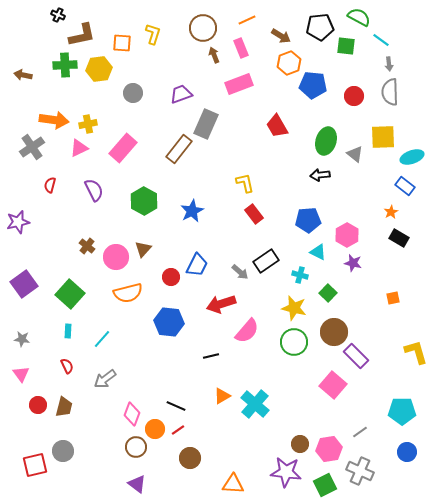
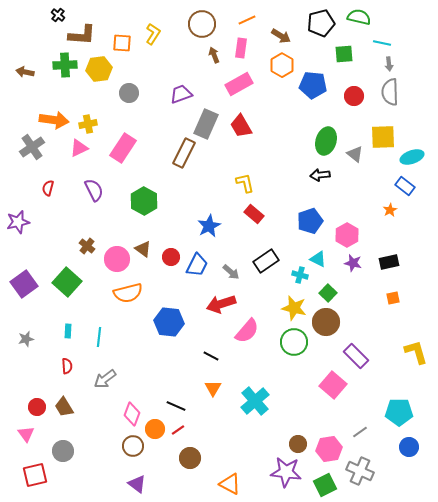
black cross at (58, 15): rotated 16 degrees clockwise
green semicircle at (359, 17): rotated 15 degrees counterclockwise
black pentagon at (320, 27): moved 1 px right, 4 px up; rotated 8 degrees counterclockwise
brown circle at (203, 28): moved 1 px left, 4 px up
yellow L-shape at (153, 34): rotated 15 degrees clockwise
brown L-shape at (82, 35): rotated 16 degrees clockwise
cyan line at (381, 40): moved 1 px right, 3 px down; rotated 24 degrees counterclockwise
green square at (346, 46): moved 2 px left, 8 px down; rotated 12 degrees counterclockwise
pink rectangle at (241, 48): rotated 30 degrees clockwise
orange hexagon at (289, 63): moved 7 px left, 2 px down; rotated 10 degrees counterclockwise
brown arrow at (23, 75): moved 2 px right, 3 px up
pink rectangle at (239, 84): rotated 8 degrees counterclockwise
gray circle at (133, 93): moved 4 px left
red trapezoid at (277, 126): moved 36 px left
pink rectangle at (123, 148): rotated 8 degrees counterclockwise
brown rectangle at (179, 149): moved 5 px right, 4 px down; rotated 12 degrees counterclockwise
red semicircle at (50, 185): moved 2 px left, 3 px down
blue star at (192, 211): moved 17 px right, 15 px down
orange star at (391, 212): moved 1 px left, 2 px up
red rectangle at (254, 214): rotated 12 degrees counterclockwise
blue pentagon at (308, 220): moved 2 px right, 1 px down; rotated 15 degrees counterclockwise
black rectangle at (399, 238): moved 10 px left, 24 px down; rotated 42 degrees counterclockwise
brown triangle at (143, 249): rotated 36 degrees counterclockwise
cyan triangle at (318, 252): moved 7 px down
pink circle at (116, 257): moved 1 px right, 2 px down
gray arrow at (240, 272): moved 9 px left
red circle at (171, 277): moved 20 px up
green square at (70, 294): moved 3 px left, 12 px up
brown circle at (334, 332): moved 8 px left, 10 px up
gray star at (22, 339): moved 4 px right; rotated 21 degrees counterclockwise
cyan line at (102, 339): moved 3 px left, 2 px up; rotated 36 degrees counterclockwise
black line at (211, 356): rotated 42 degrees clockwise
red semicircle at (67, 366): rotated 21 degrees clockwise
pink triangle at (21, 374): moved 5 px right, 60 px down
orange triangle at (222, 396): moved 9 px left, 8 px up; rotated 30 degrees counterclockwise
cyan cross at (255, 404): moved 3 px up; rotated 8 degrees clockwise
red circle at (38, 405): moved 1 px left, 2 px down
brown trapezoid at (64, 407): rotated 135 degrees clockwise
cyan pentagon at (402, 411): moved 3 px left, 1 px down
brown circle at (300, 444): moved 2 px left
brown circle at (136, 447): moved 3 px left, 1 px up
blue circle at (407, 452): moved 2 px right, 5 px up
red square at (35, 465): moved 10 px down
orange triangle at (233, 484): moved 3 px left; rotated 25 degrees clockwise
